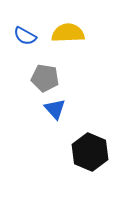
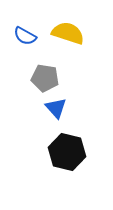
yellow semicircle: rotated 20 degrees clockwise
blue triangle: moved 1 px right, 1 px up
black hexagon: moved 23 px left; rotated 9 degrees counterclockwise
